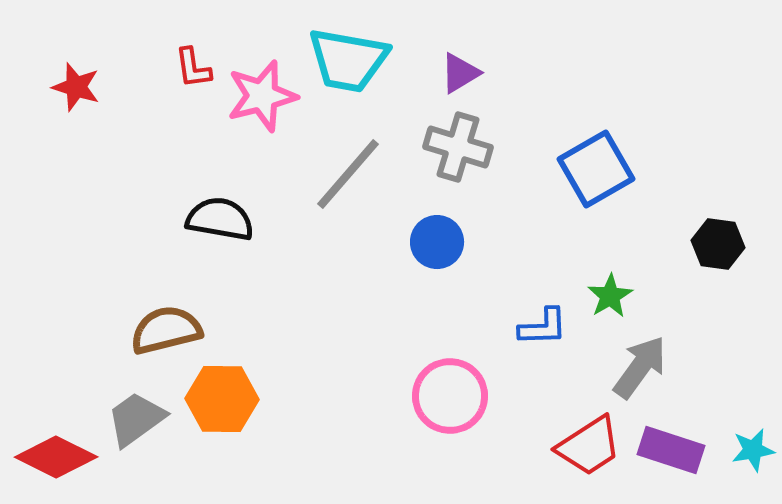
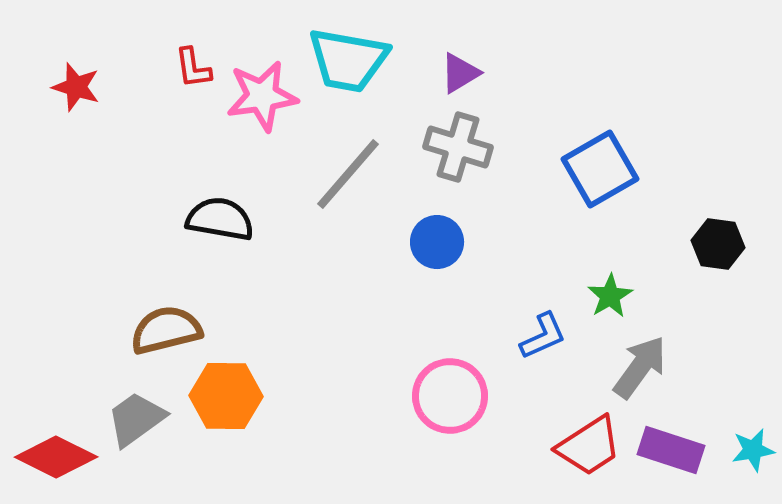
pink star: rotated 6 degrees clockwise
blue square: moved 4 px right
blue L-shape: moved 9 px down; rotated 22 degrees counterclockwise
orange hexagon: moved 4 px right, 3 px up
